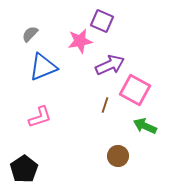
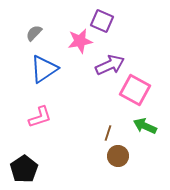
gray semicircle: moved 4 px right, 1 px up
blue triangle: moved 1 px right, 2 px down; rotated 12 degrees counterclockwise
brown line: moved 3 px right, 28 px down
